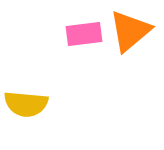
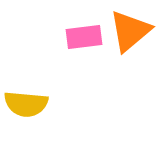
pink rectangle: moved 3 px down
